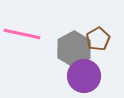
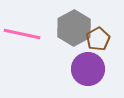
gray hexagon: moved 21 px up
purple circle: moved 4 px right, 7 px up
